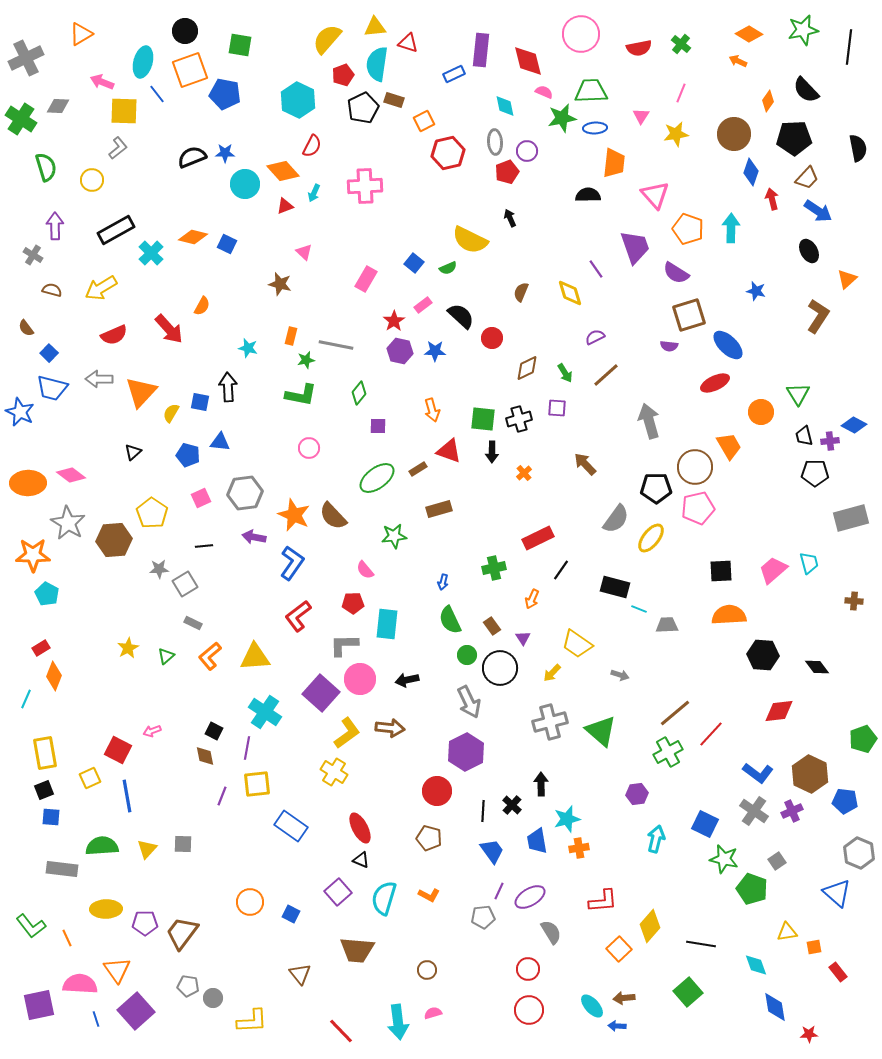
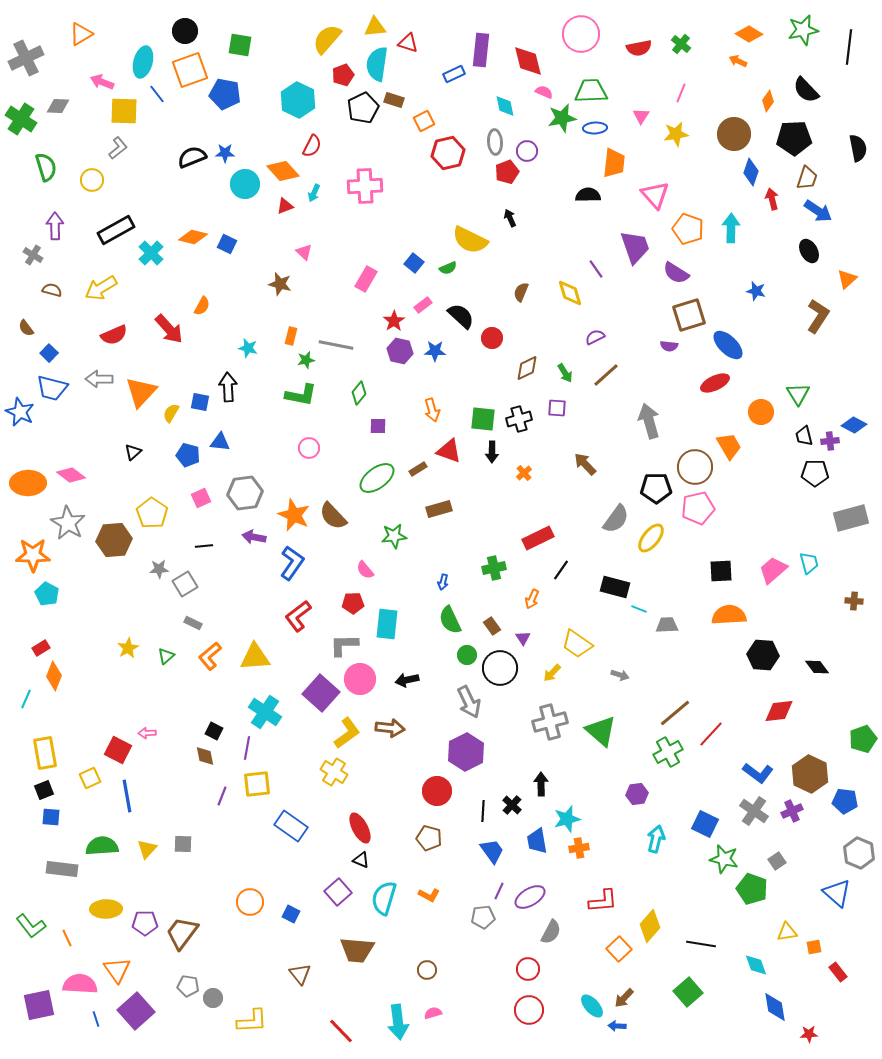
brown trapezoid at (807, 178): rotated 25 degrees counterclockwise
pink arrow at (152, 731): moved 5 px left, 2 px down; rotated 18 degrees clockwise
gray semicircle at (551, 932): rotated 60 degrees clockwise
brown arrow at (624, 998): rotated 40 degrees counterclockwise
